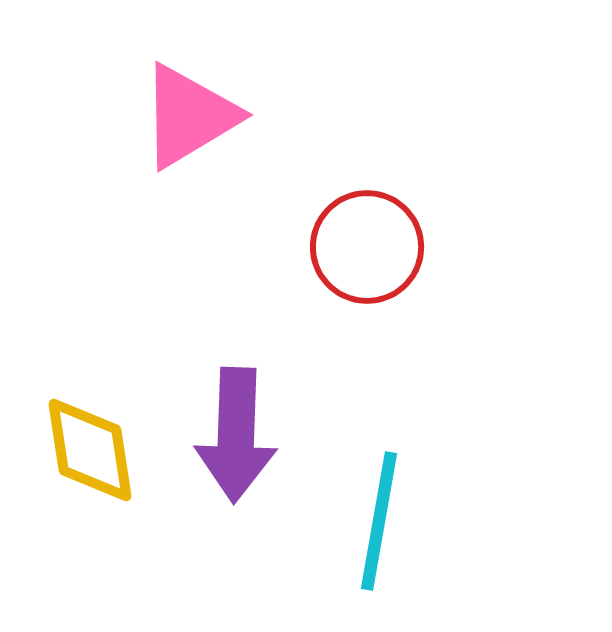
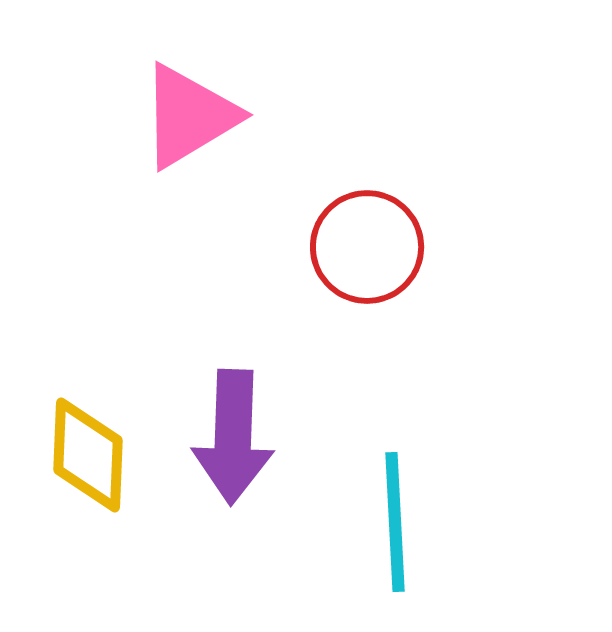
purple arrow: moved 3 px left, 2 px down
yellow diamond: moved 2 px left, 5 px down; rotated 11 degrees clockwise
cyan line: moved 16 px right, 1 px down; rotated 13 degrees counterclockwise
